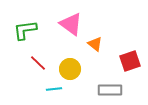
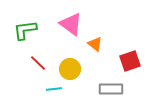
gray rectangle: moved 1 px right, 1 px up
